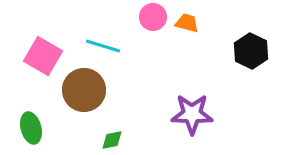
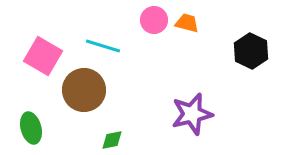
pink circle: moved 1 px right, 3 px down
purple star: rotated 15 degrees counterclockwise
